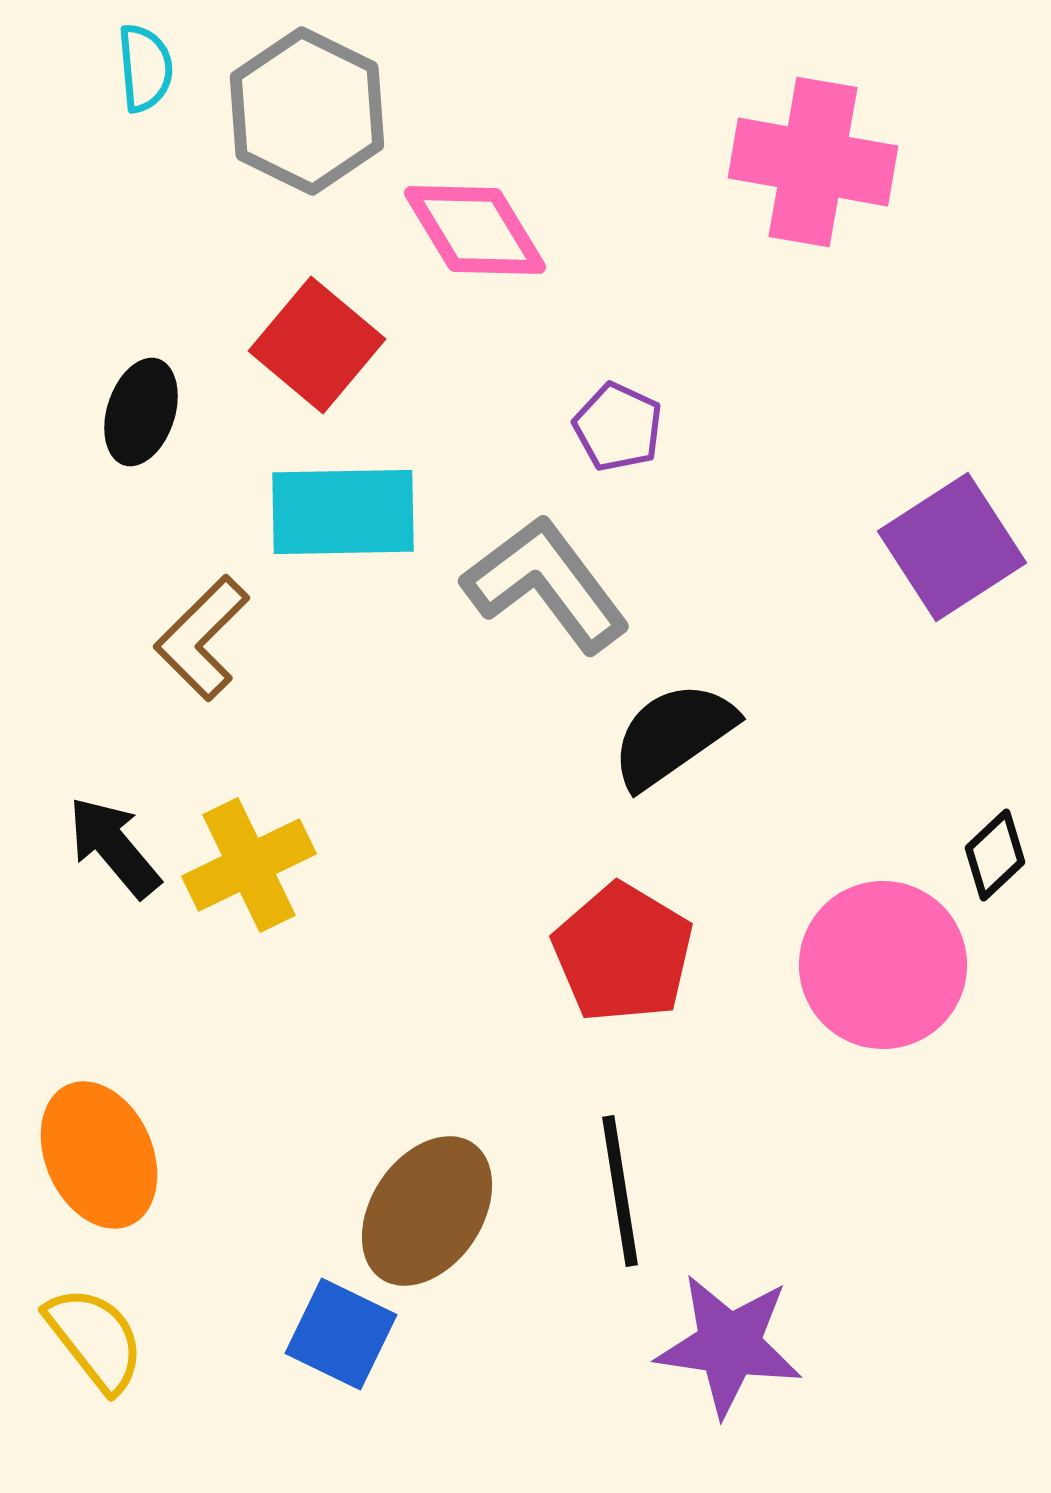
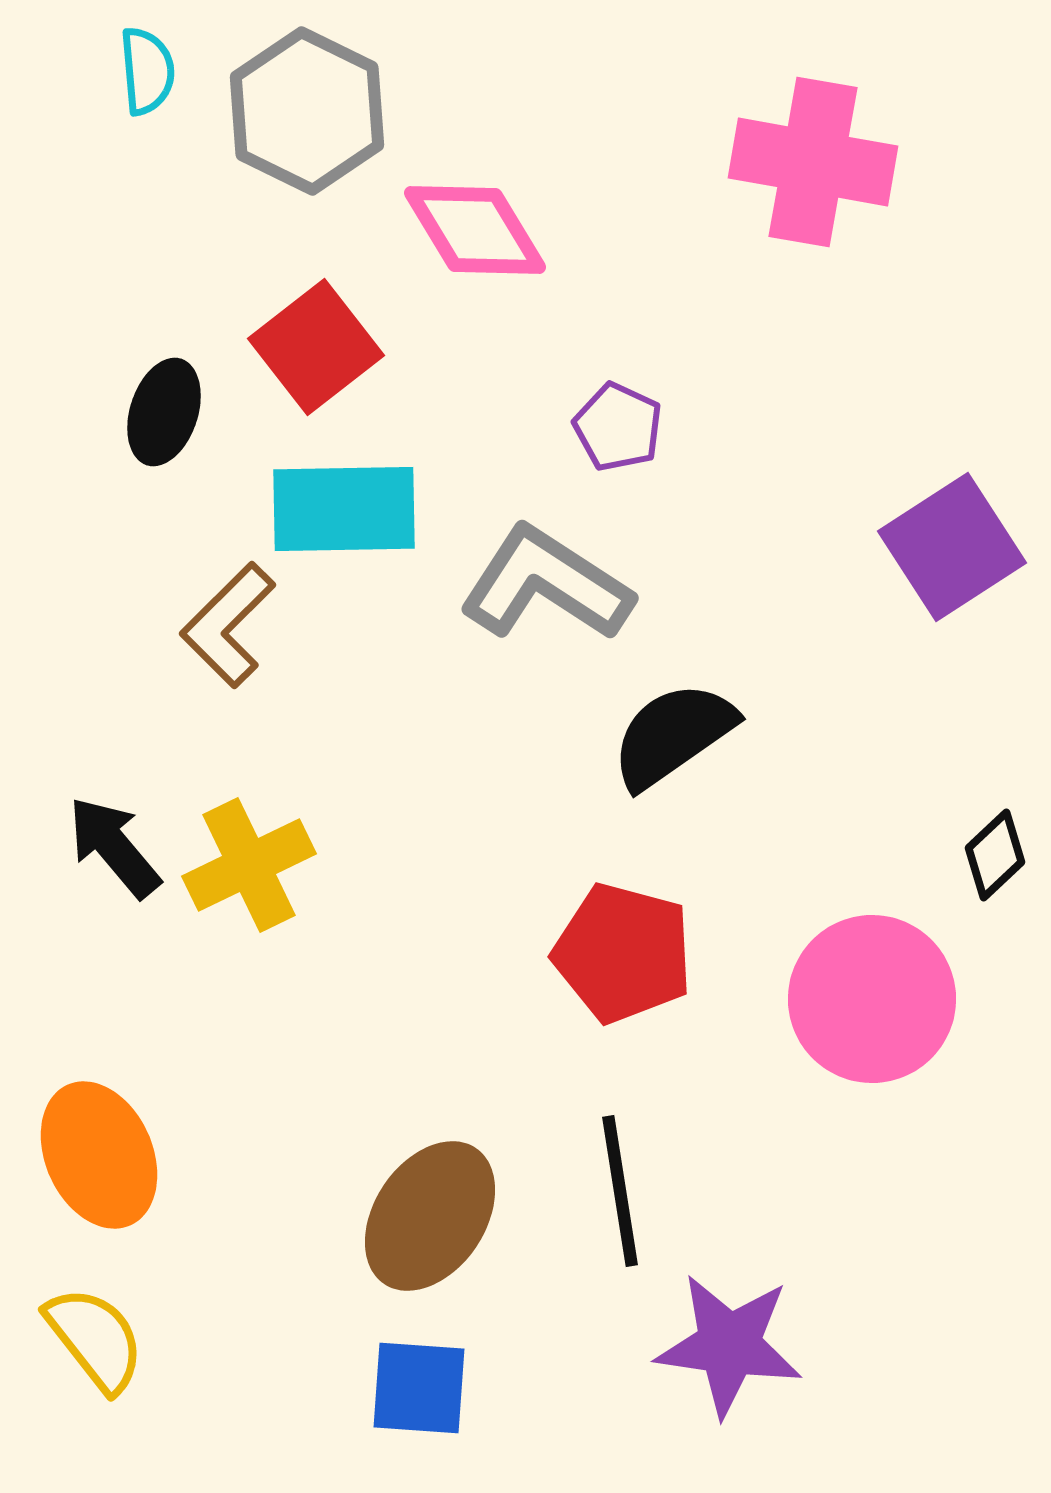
cyan semicircle: moved 2 px right, 3 px down
red square: moved 1 px left, 2 px down; rotated 12 degrees clockwise
black ellipse: moved 23 px right
cyan rectangle: moved 1 px right, 3 px up
gray L-shape: rotated 20 degrees counterclockwise
brown L-shape: moved 26 px right, 13 px up
red pentagon: rotated 16 degrees counterclockwise
pink circle: moved 11 px left, 34 px down
brown ellipse: moved 3 px right, 5 px down
blue square: moved 78 px right, 54 px down; rotated 22 degrees counterclockwise
